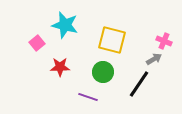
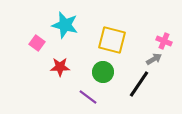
pink square: rotated 14 degrees counterclockwise
purple line: rotated 18 degrees clockwise
